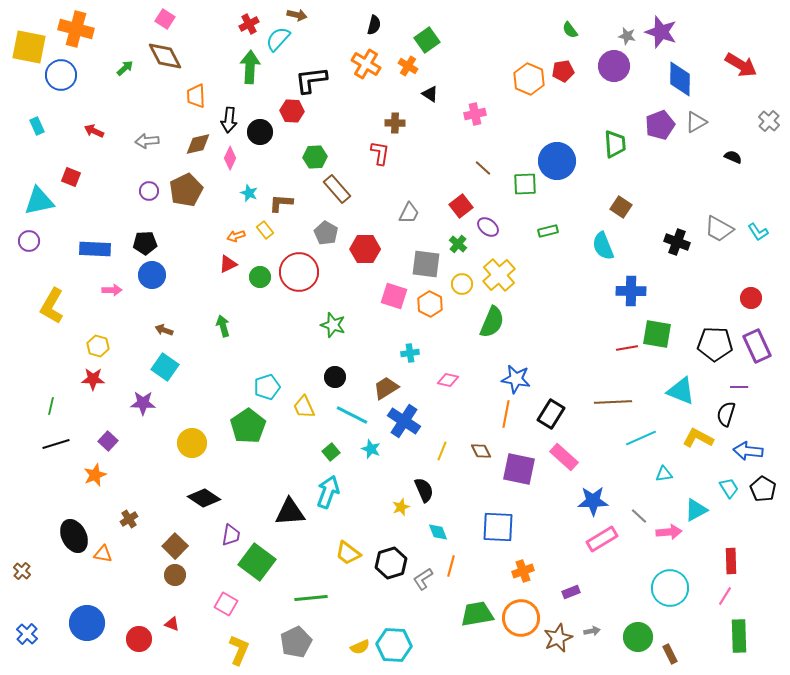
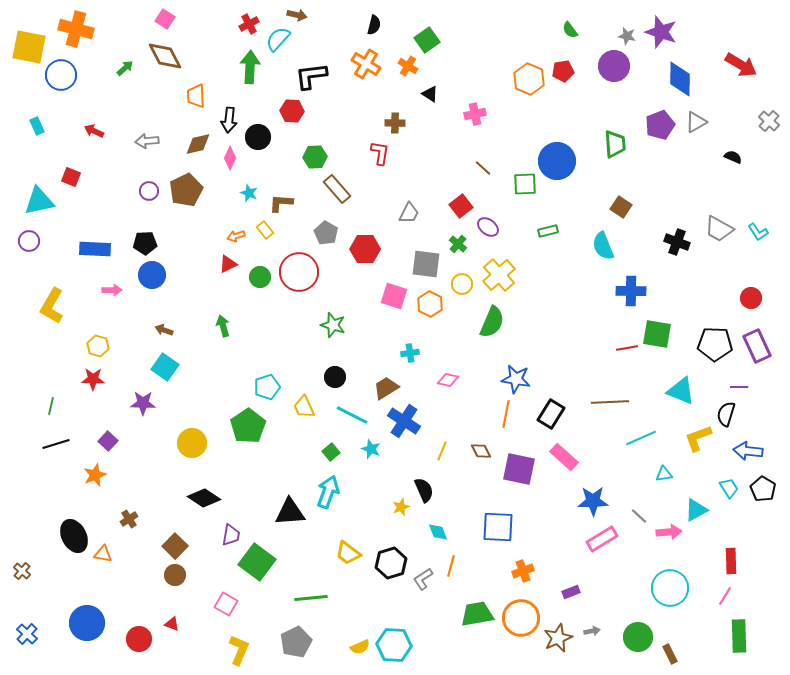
black L-shape at (311, 80): moved 4 px up
black circle at (260, 132): moved 2 px left, 5 px down
brown line at (613, 402): moved 3 px left
yellow L-shape at (698, 438): rotated 48 degrees counterclockwise
